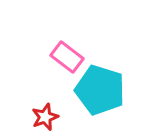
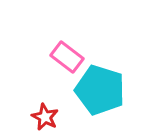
red star: rotated 24 degrees counterclockwise
